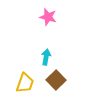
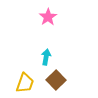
pink star: rotated 24 degrees clockwise
